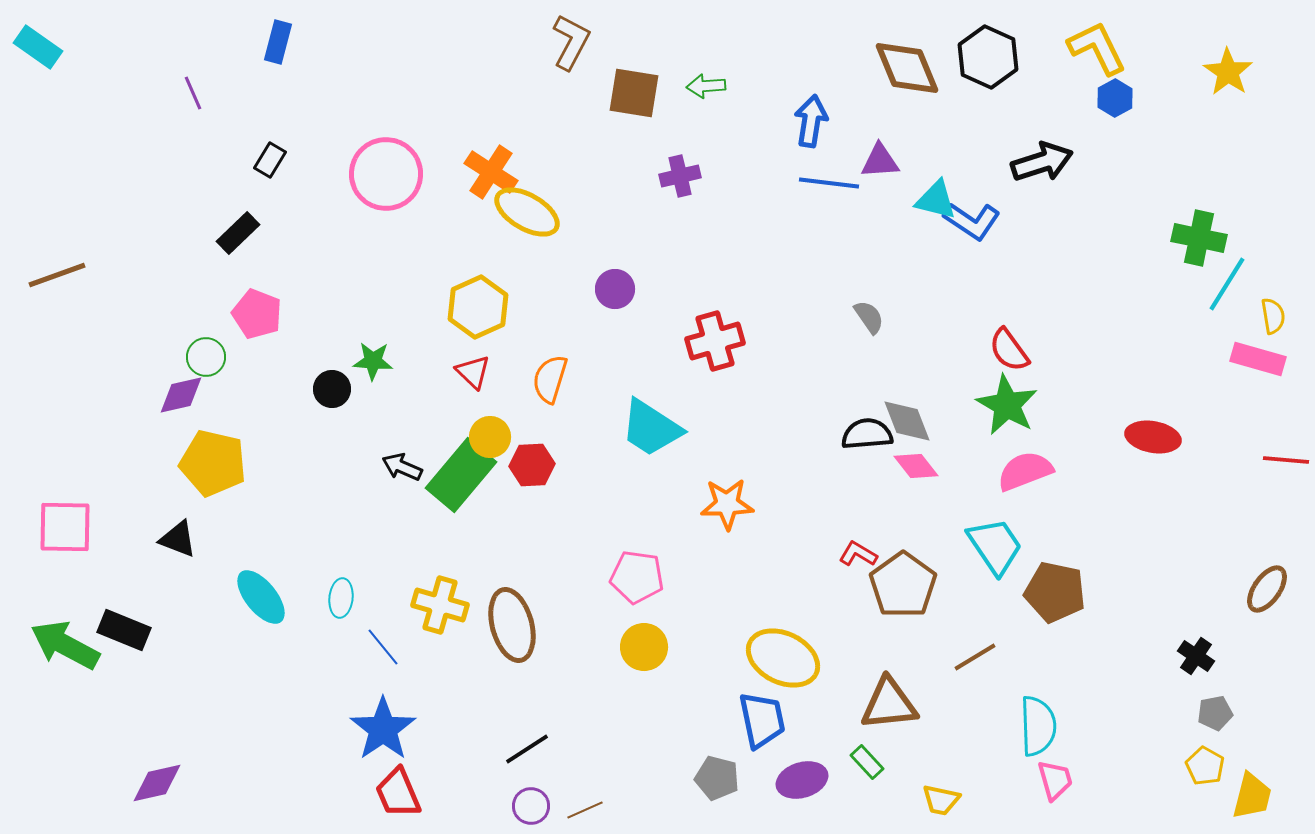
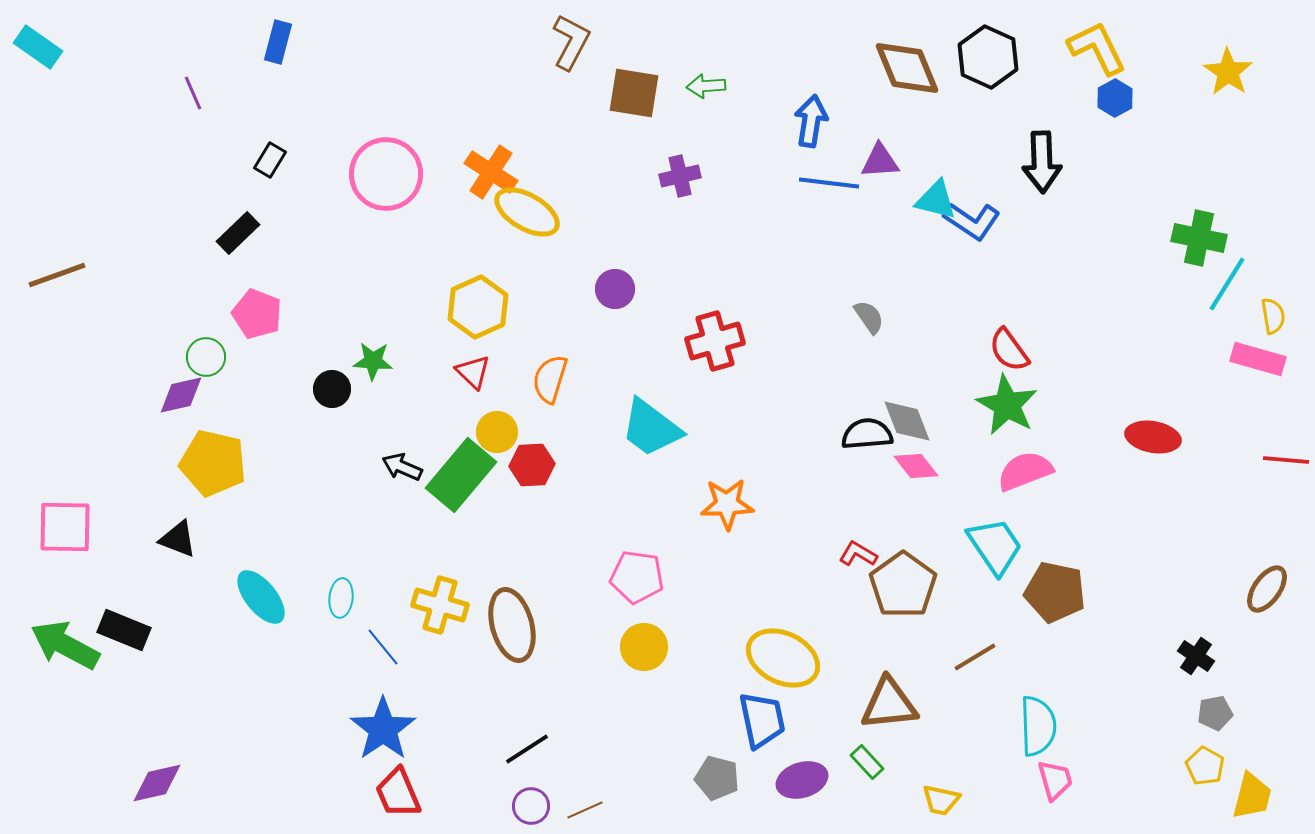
black arrow at (1042, 162): rotated 106 degrees clockwise
cyan trapezoid at (651, 428): rotated 4 degrees clockwise
yellow circle at (490, 437): moved 7 px right, 5 px up
